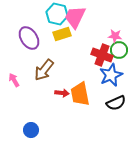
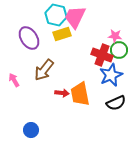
cyan hexagon: moved 1 px left, 1 px down
